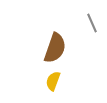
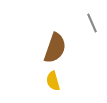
yellow semicircle: rotated 36 degrees counterclockwise
